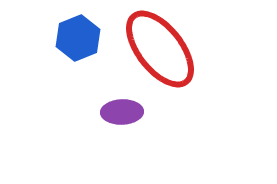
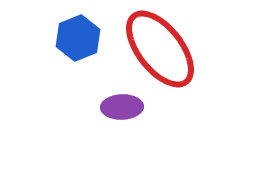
purple ellipse: moved 5 px up
